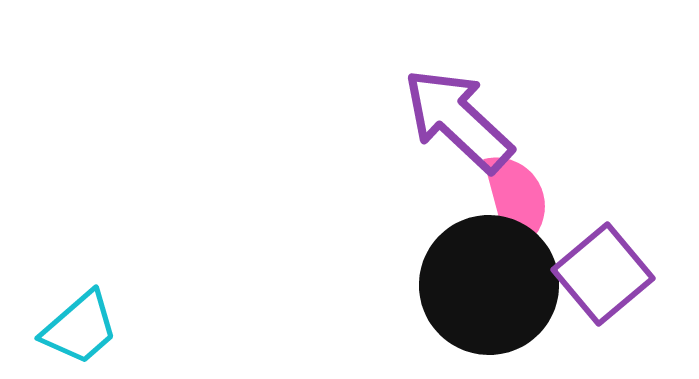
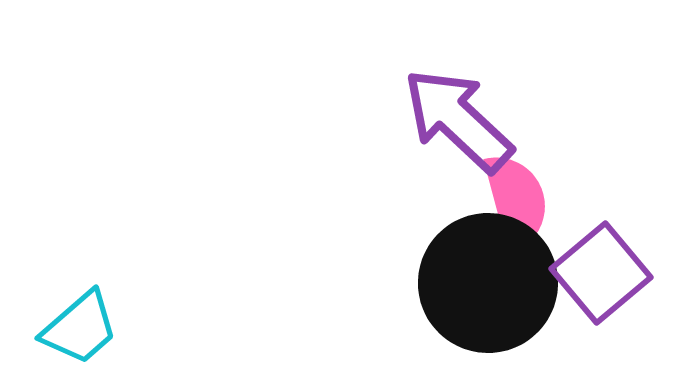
purple square: moved 2 px left, 1 px up
black circle: moved 1 px left, 2 px up
